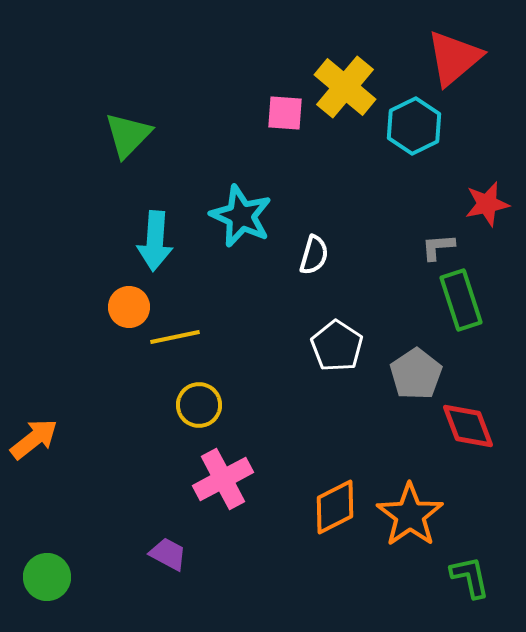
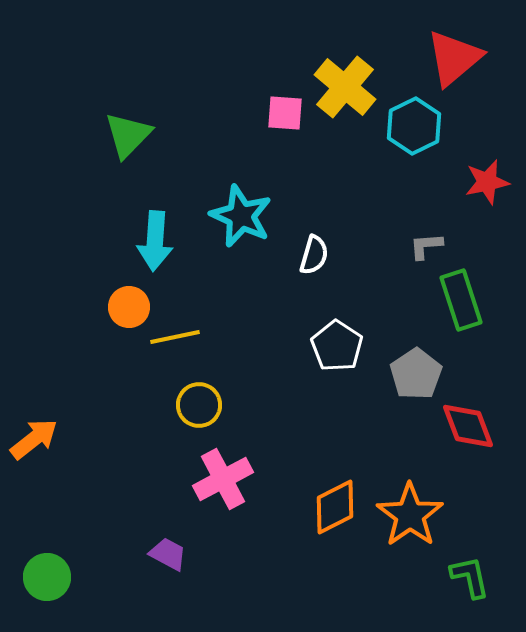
red star: moved 22 px up
gray L-shape: moved 12 px left, 1 px up
